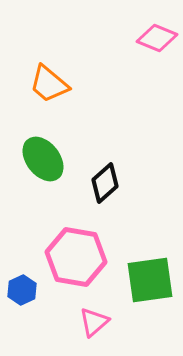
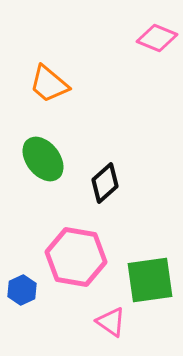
pink triangle: moved 17 px right; rotated 44 degrees counterclockwise
